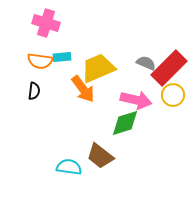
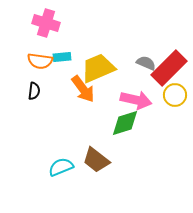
yellow circle: moved 2 px right
brown trapezoid: moved 4 px left, 4 px down
cyan semicircle: moved 8 px left; rotated 30 degrees counterclockwise
